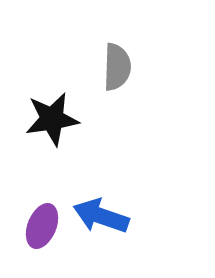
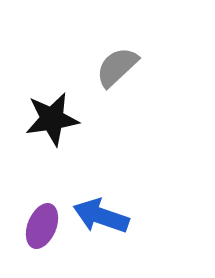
gray semicircle: rotated 135 degrees counterclockwise
